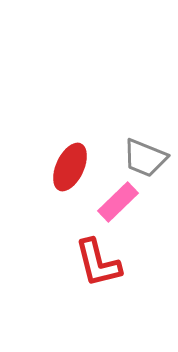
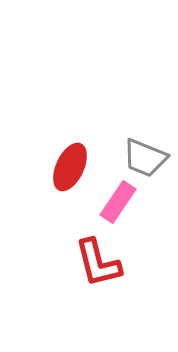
pink rectangle: rotated 12 degrees counterclockwise
